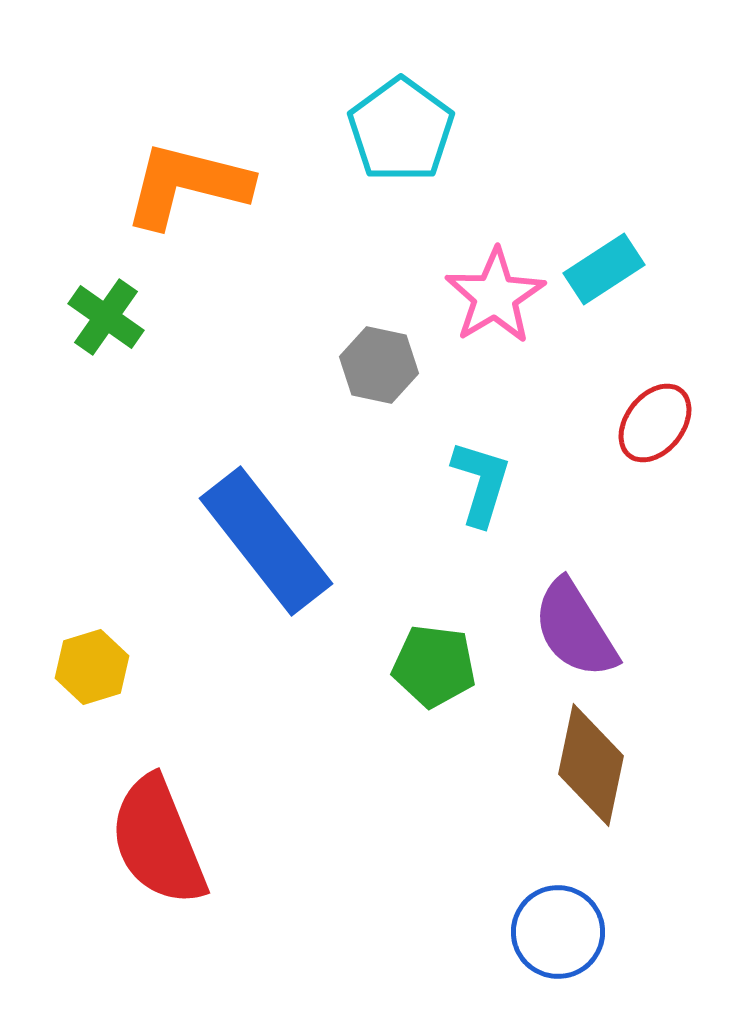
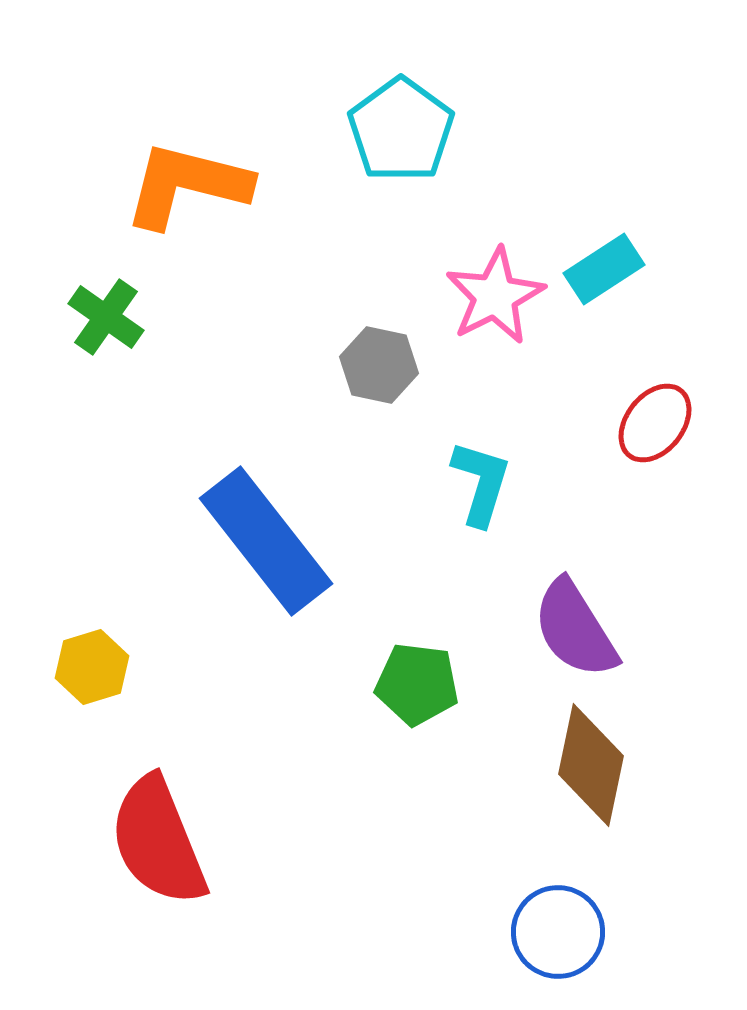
pink star: rotated 4 degrees clockwise
green pentagon: moved 17 px left, 18 px down
